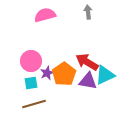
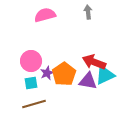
red arrow: moved 7 px right; rotated 10 degrees counterclockwise
